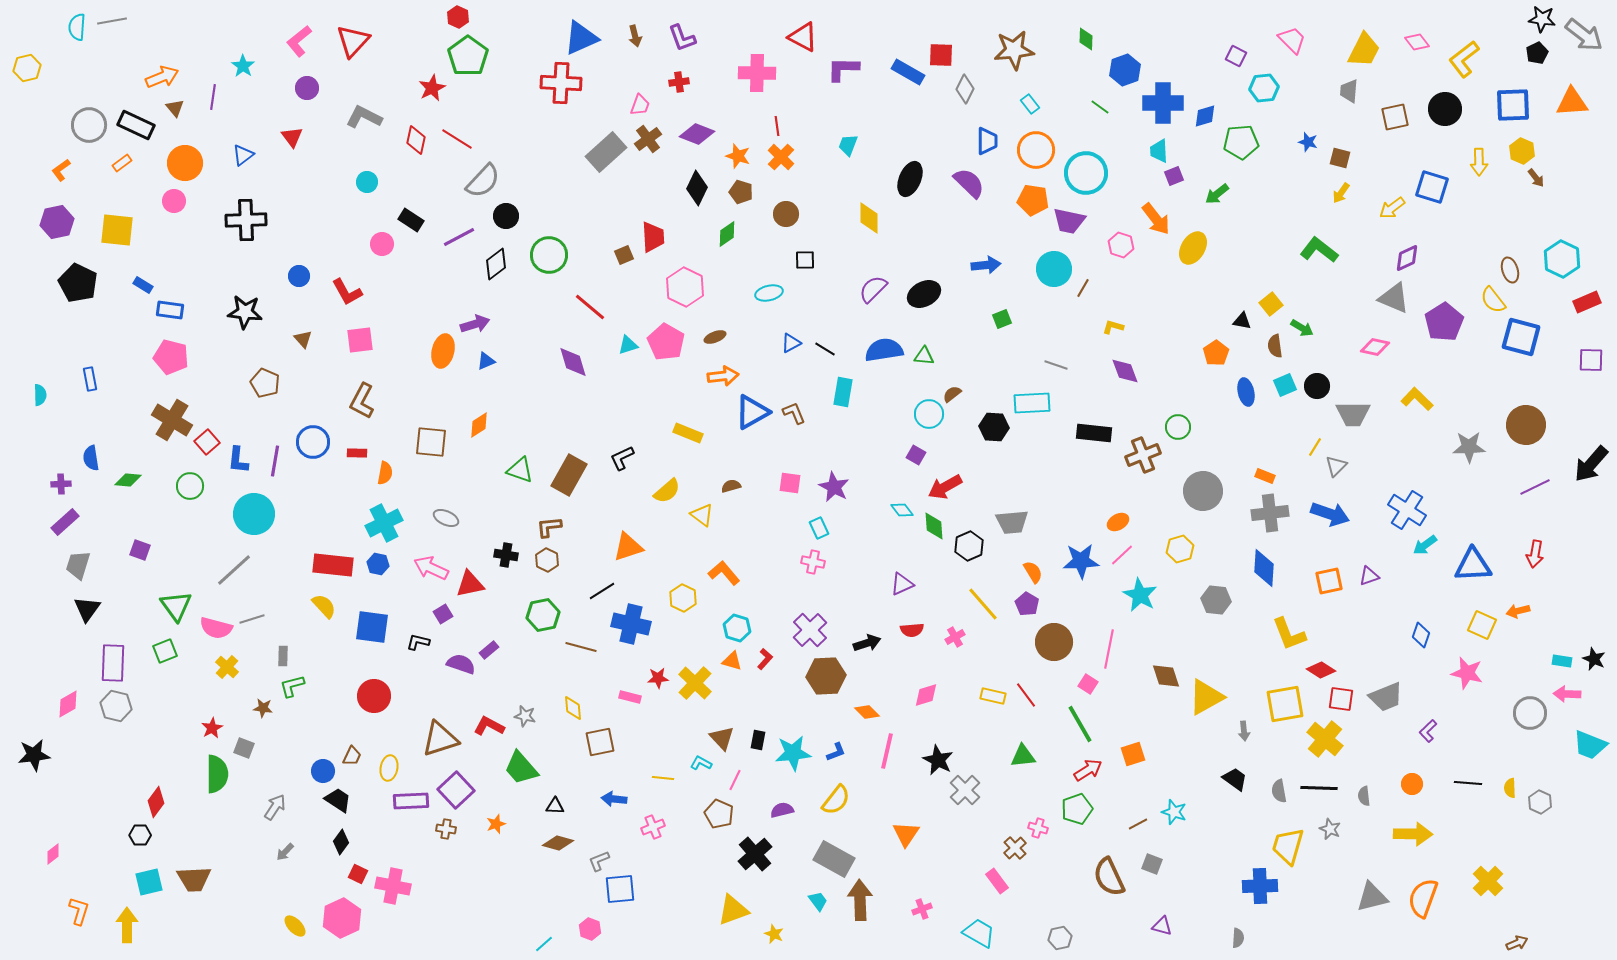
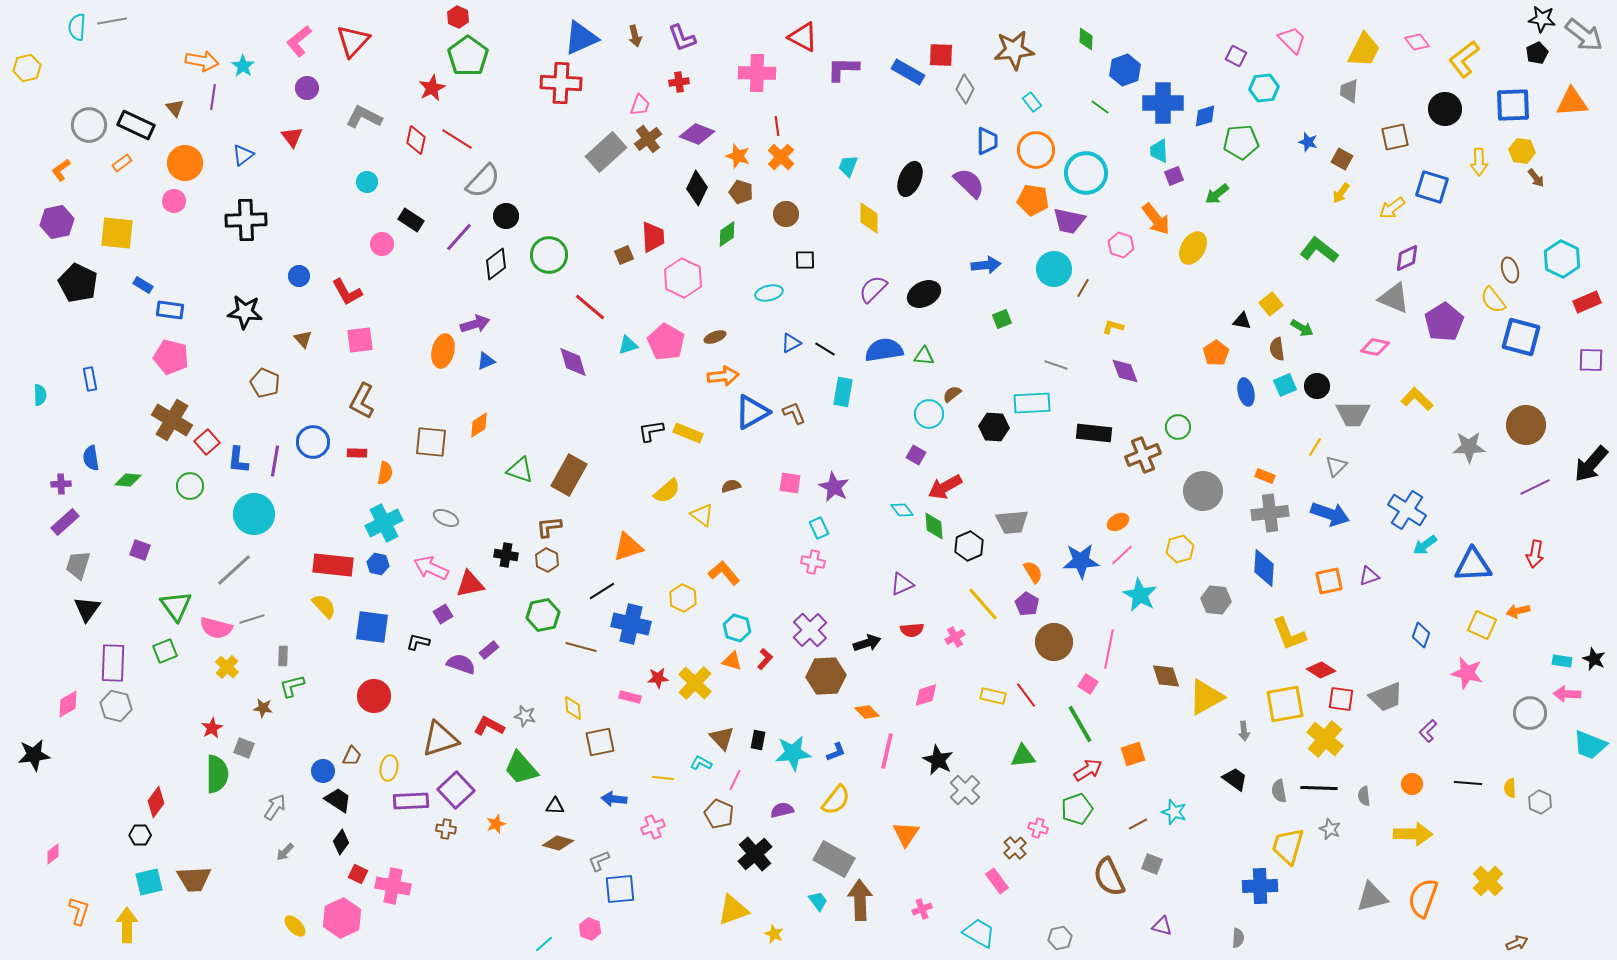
orange arrow at (162, 77): moved 40 px right, 16 px up; rotated 32 degrees clockwise
cyan rectangle at (1030, 104): moved 2 px right, 2 px up
brown square at (1395, 117): moved 20 px down
cyan trapezoid at (848, 145): moved 21 px down
yellow hexagon at (1522, 151): rotated 15 degrees counterclockwise
brown square at (1340, 158): moved 2 px right, 1 px down; rotated 15 degrees clockwise
yellow square at (117, 230): moved 3 px down
purple line at (459, 237): rotated 20 degrees counterclockwise
pink hexagon at (685, 287): moved 2 px left, 9 px up
brown semicircle at (1275, 346): moved 2 px right, 3 px down
black L-shape at (622, 458): moved 29 px right, 27 px up; rotated 16 degrees clockwise
